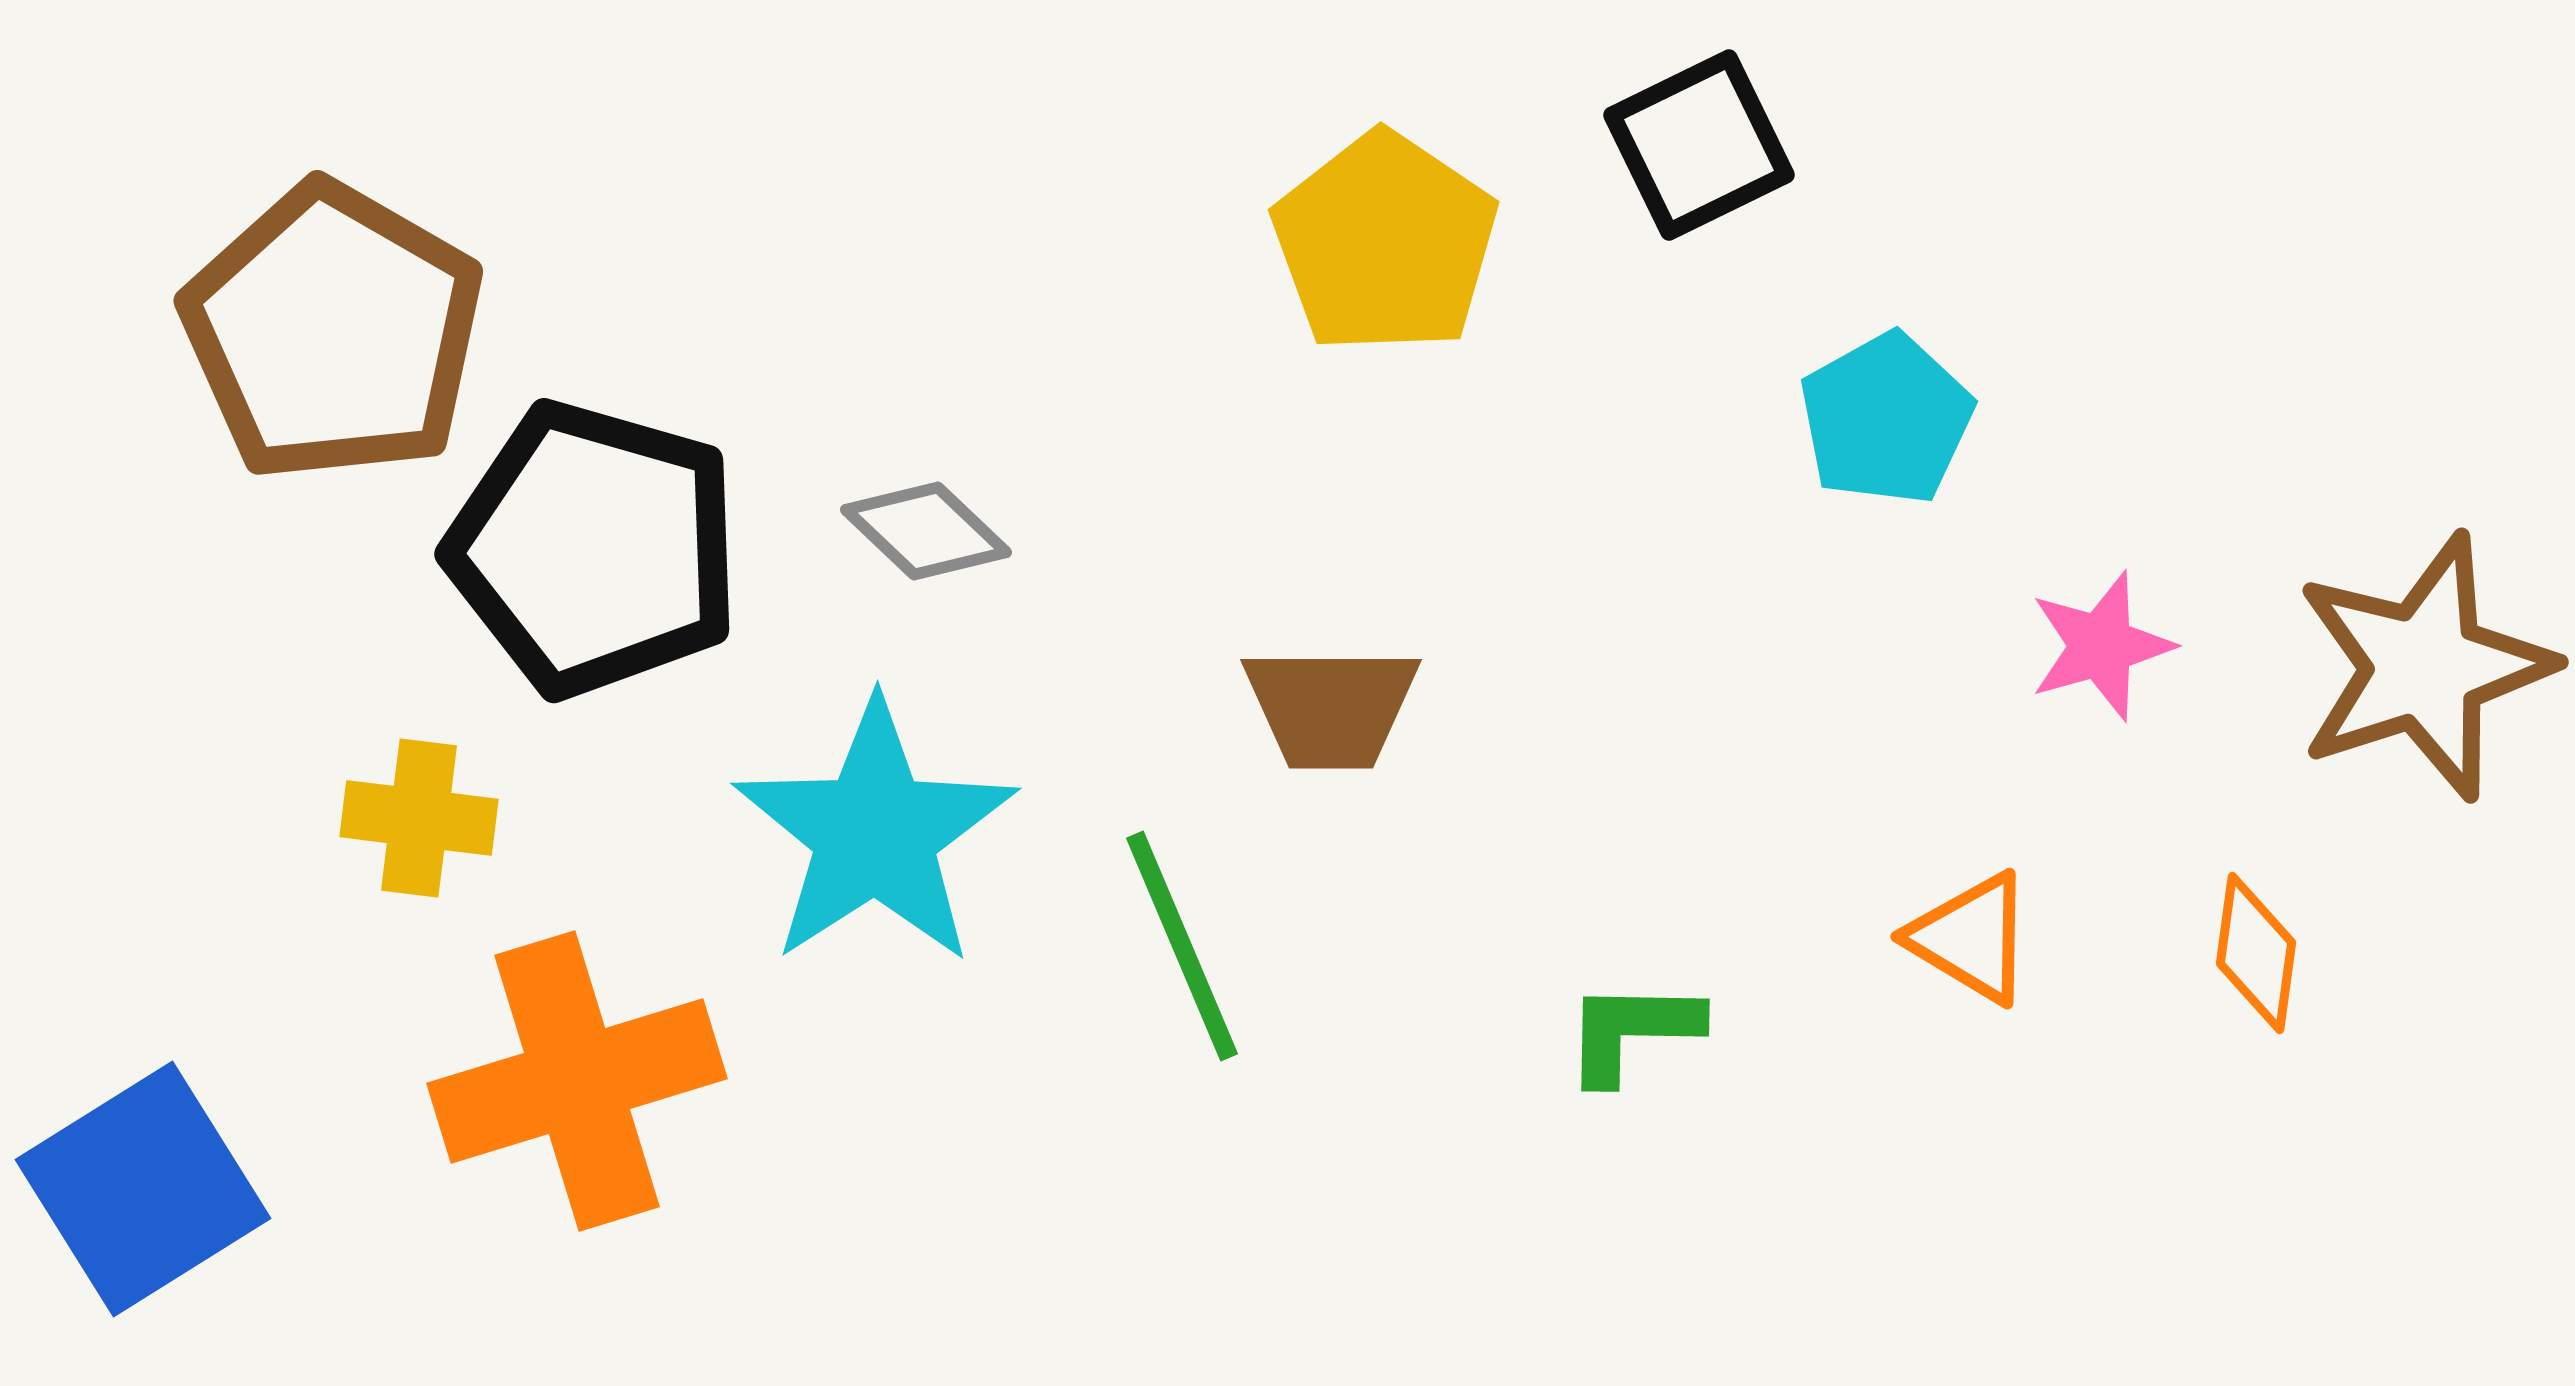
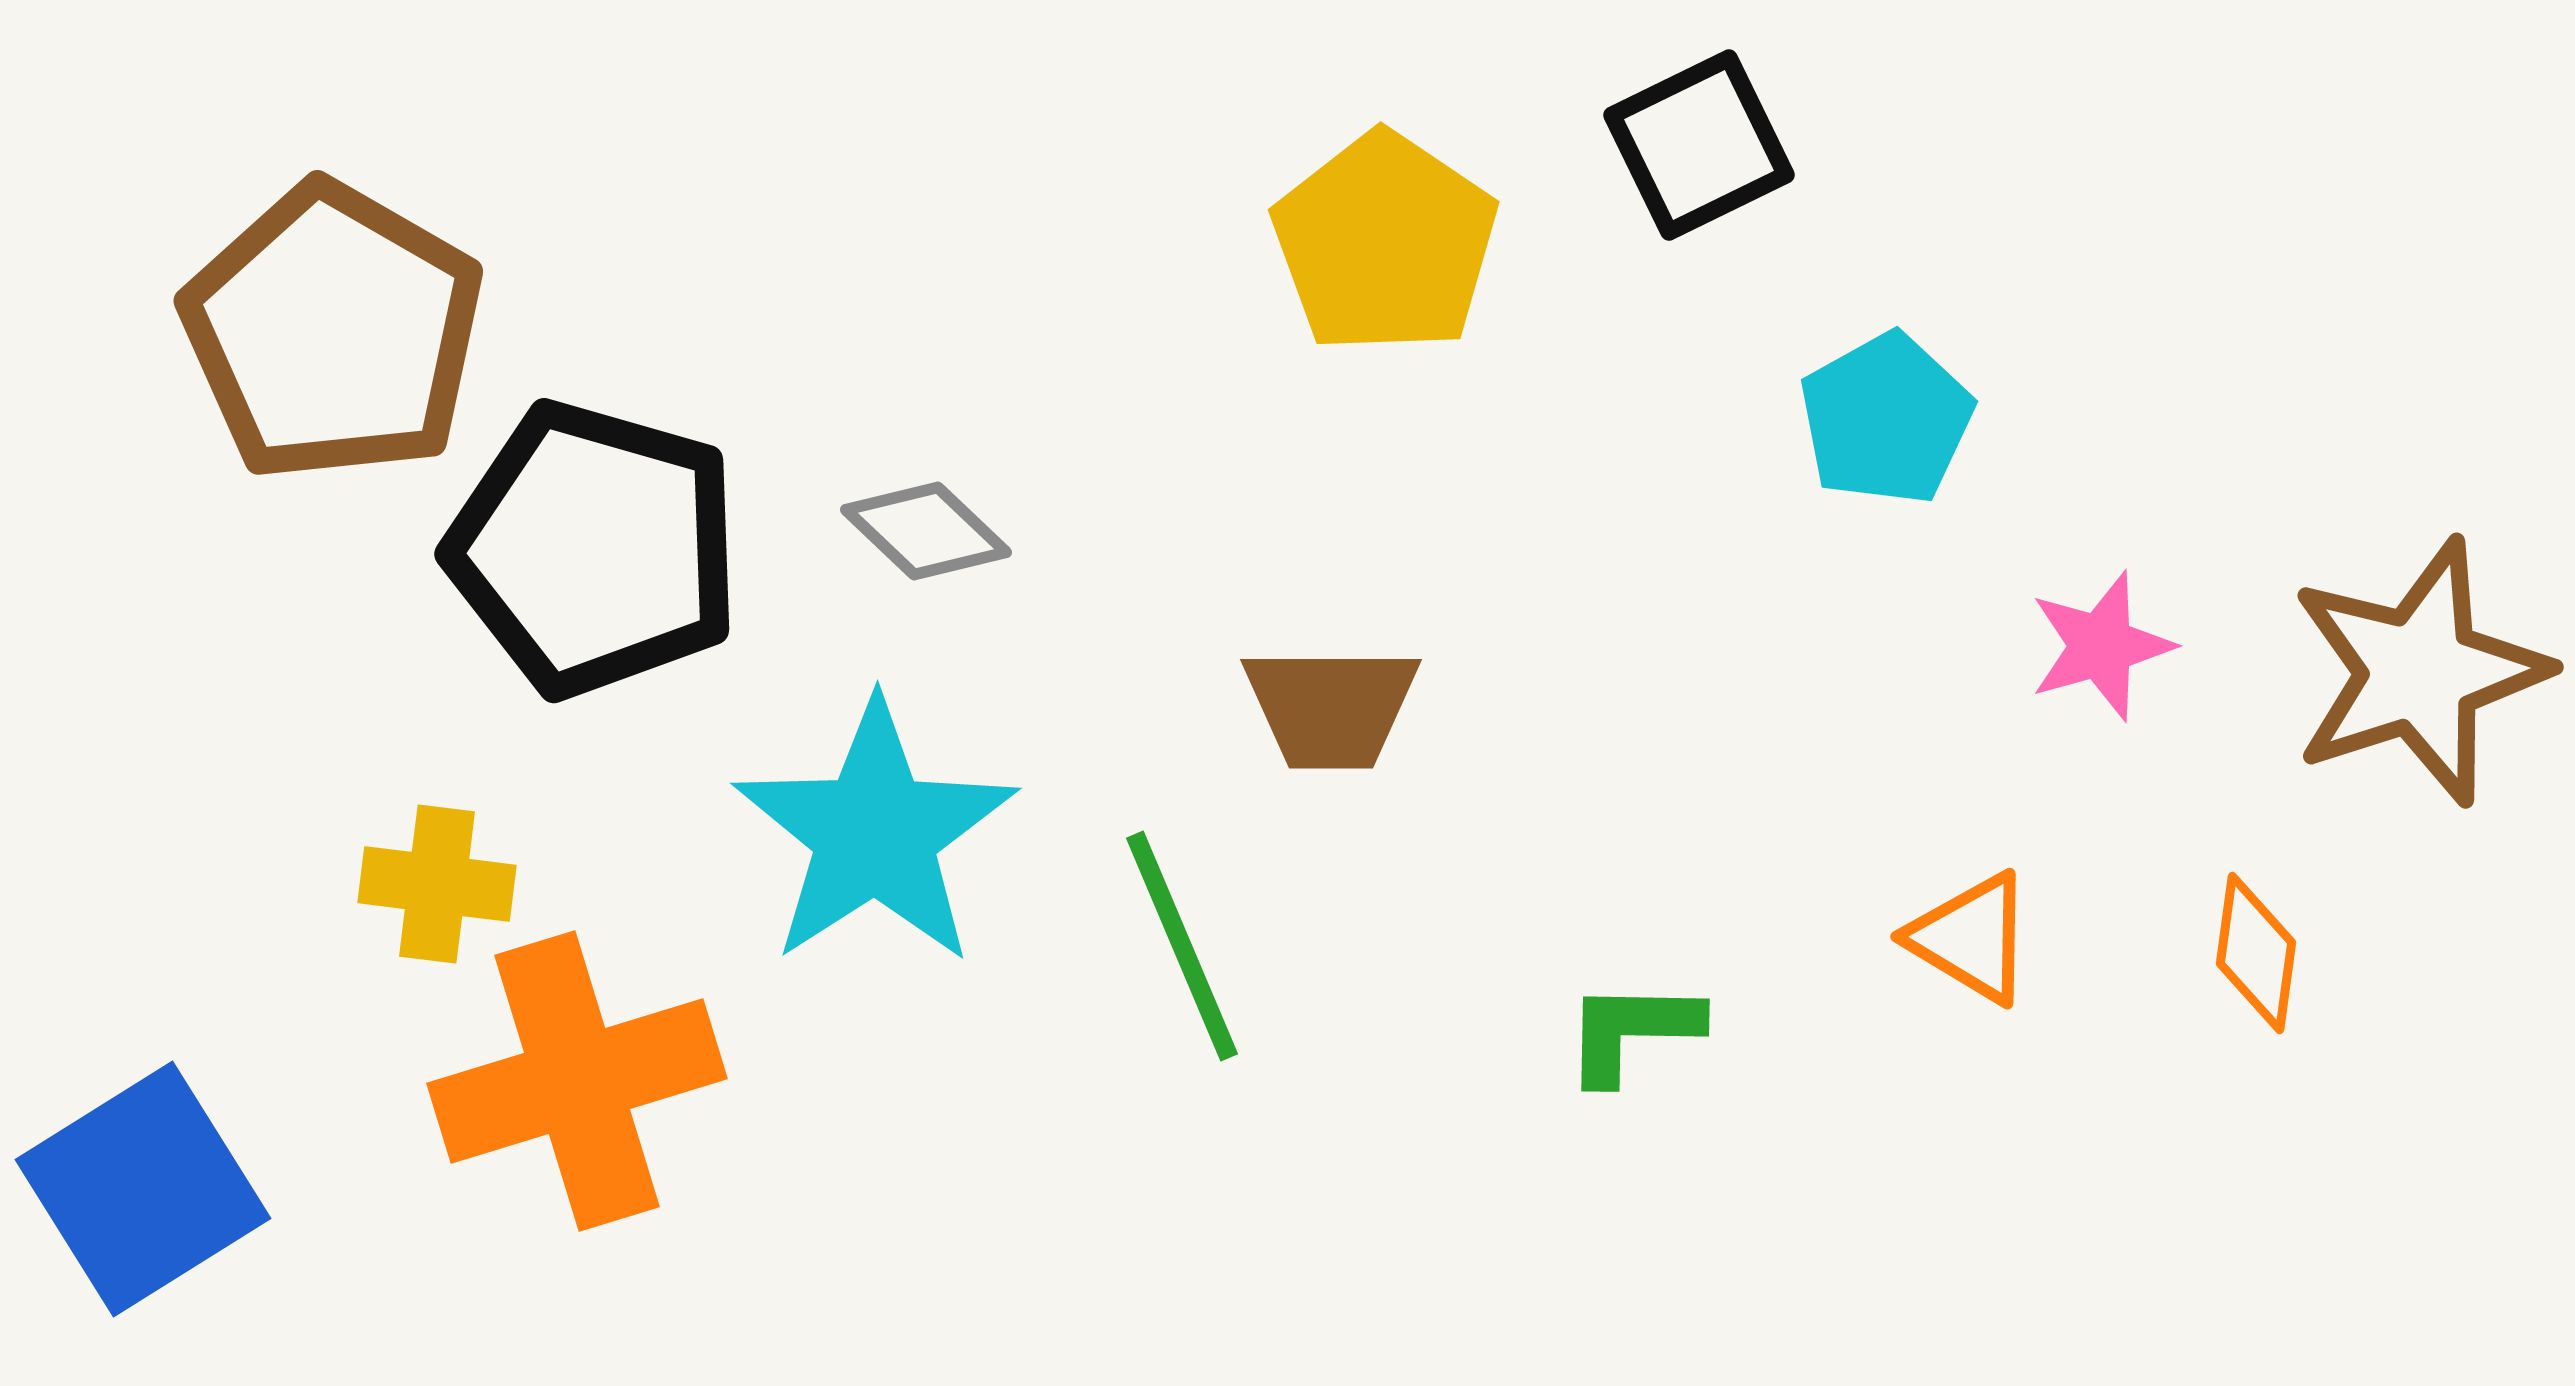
brown star: moved 5 px left, 5 px down
yellow cross: moved 18 px right, 66 px down
